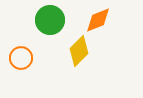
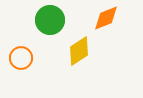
orange diamond: moved 8 px right, 2 px up
yellow diamond: rotated 12 degrees clockwise
